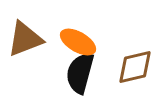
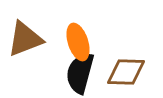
orange ellipse: rotated 42 degrees clockwise
brown diamond: moved 9 px left, 5 px down; rotated 15 degrees clockwise
